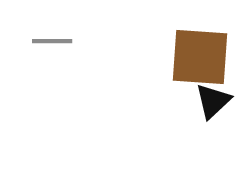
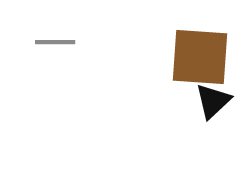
gray line: moved 3 px right, 1 px down
